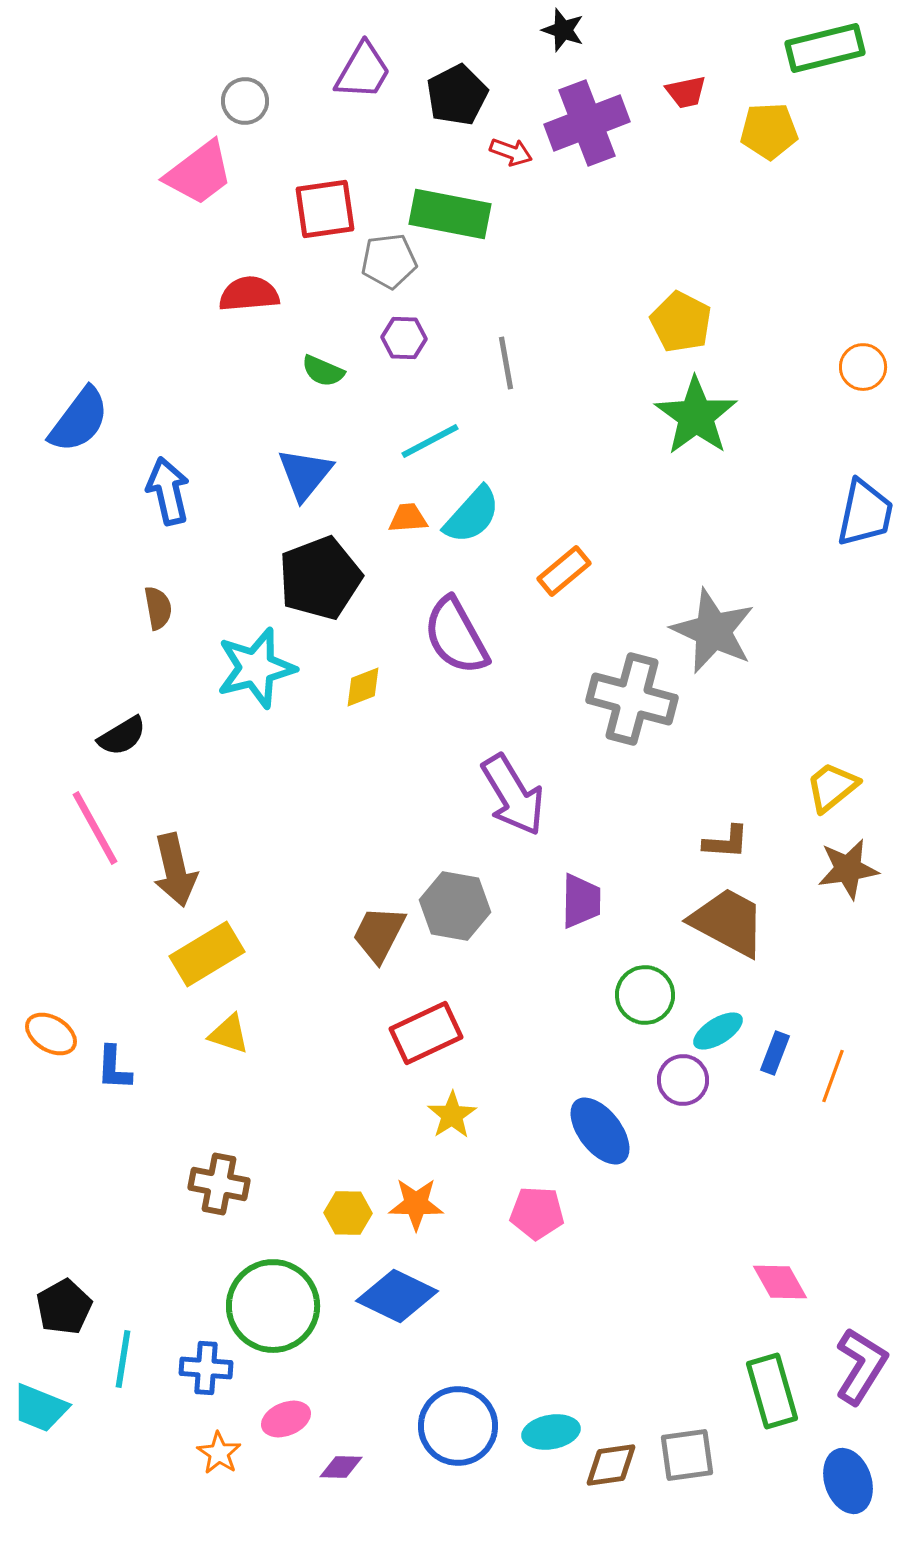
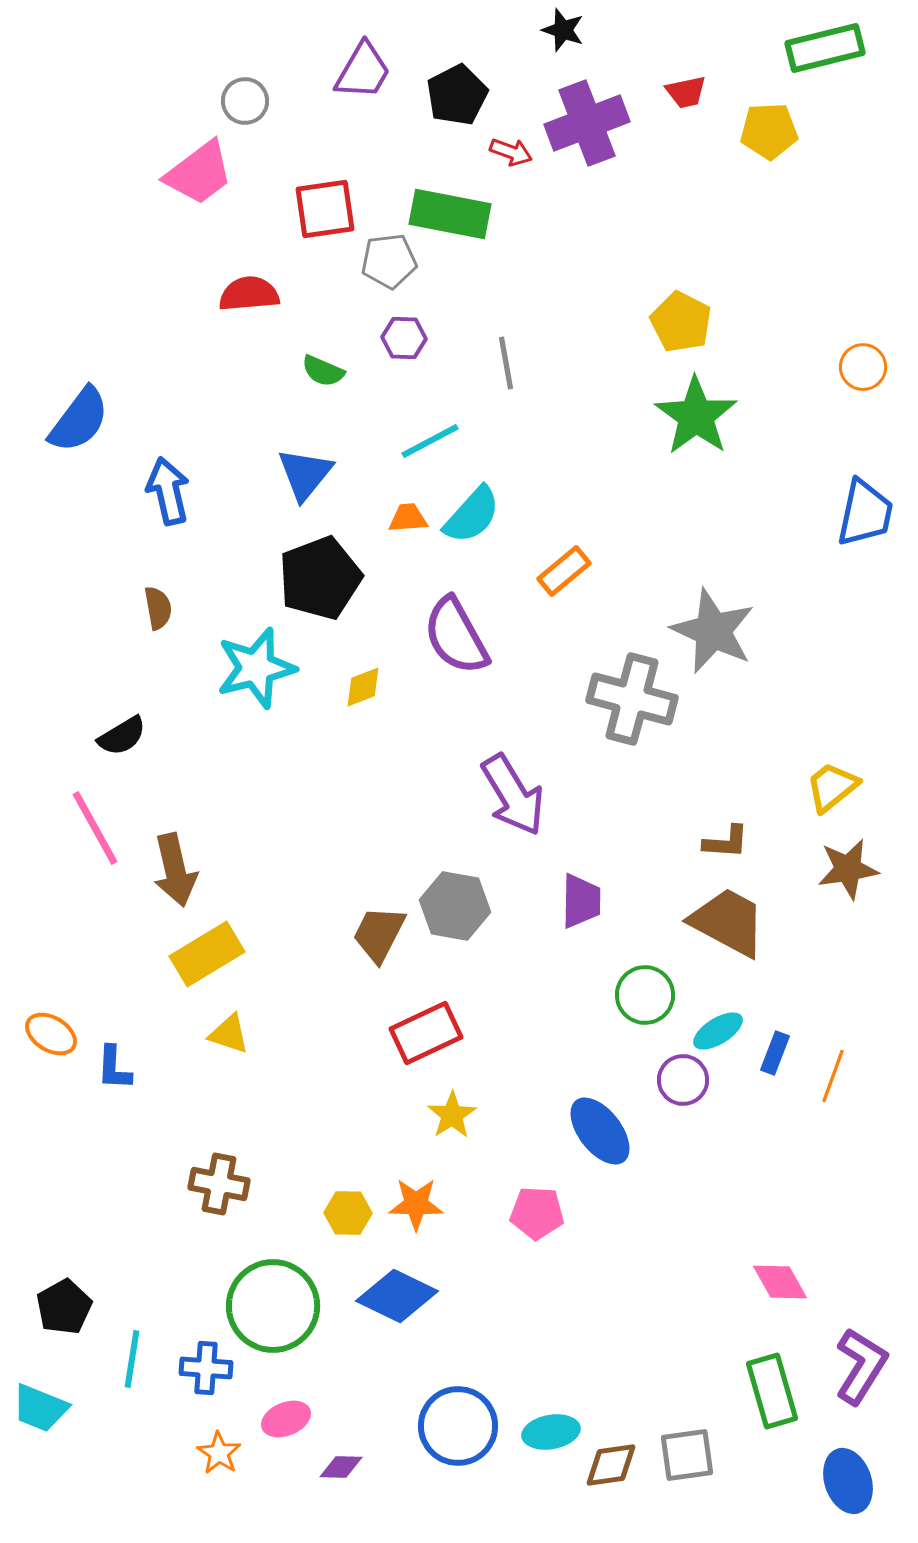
cyan line at (123, 1359): moved 9 px right
